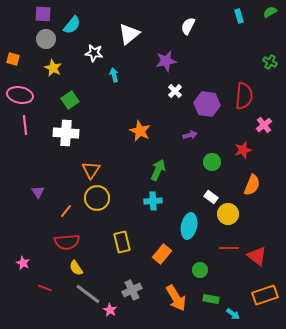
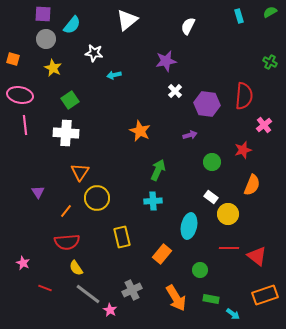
white triangle at (129, 34): moved 2 px left, 14 px up
cyan arrow at (114, 75): rotated 88 degrees counterclockwise
orange triangle at (91, 170): moved 11 px left, 2 px down
yellow rectangle at (122, 242): moved 5 px up
